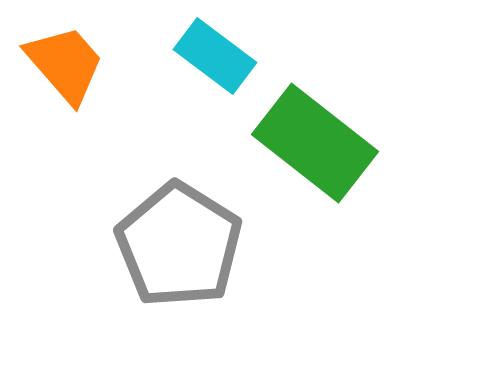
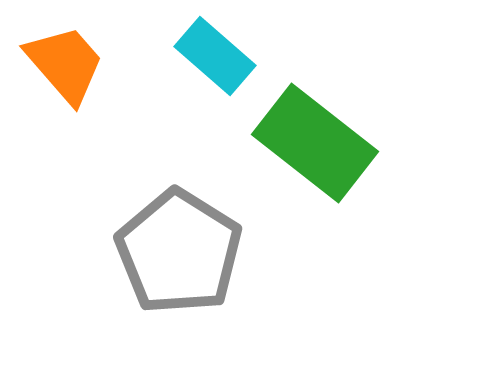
cyan rectangle: rotated 4 degrees clockwise
gray pentagon: moved 7 px down
